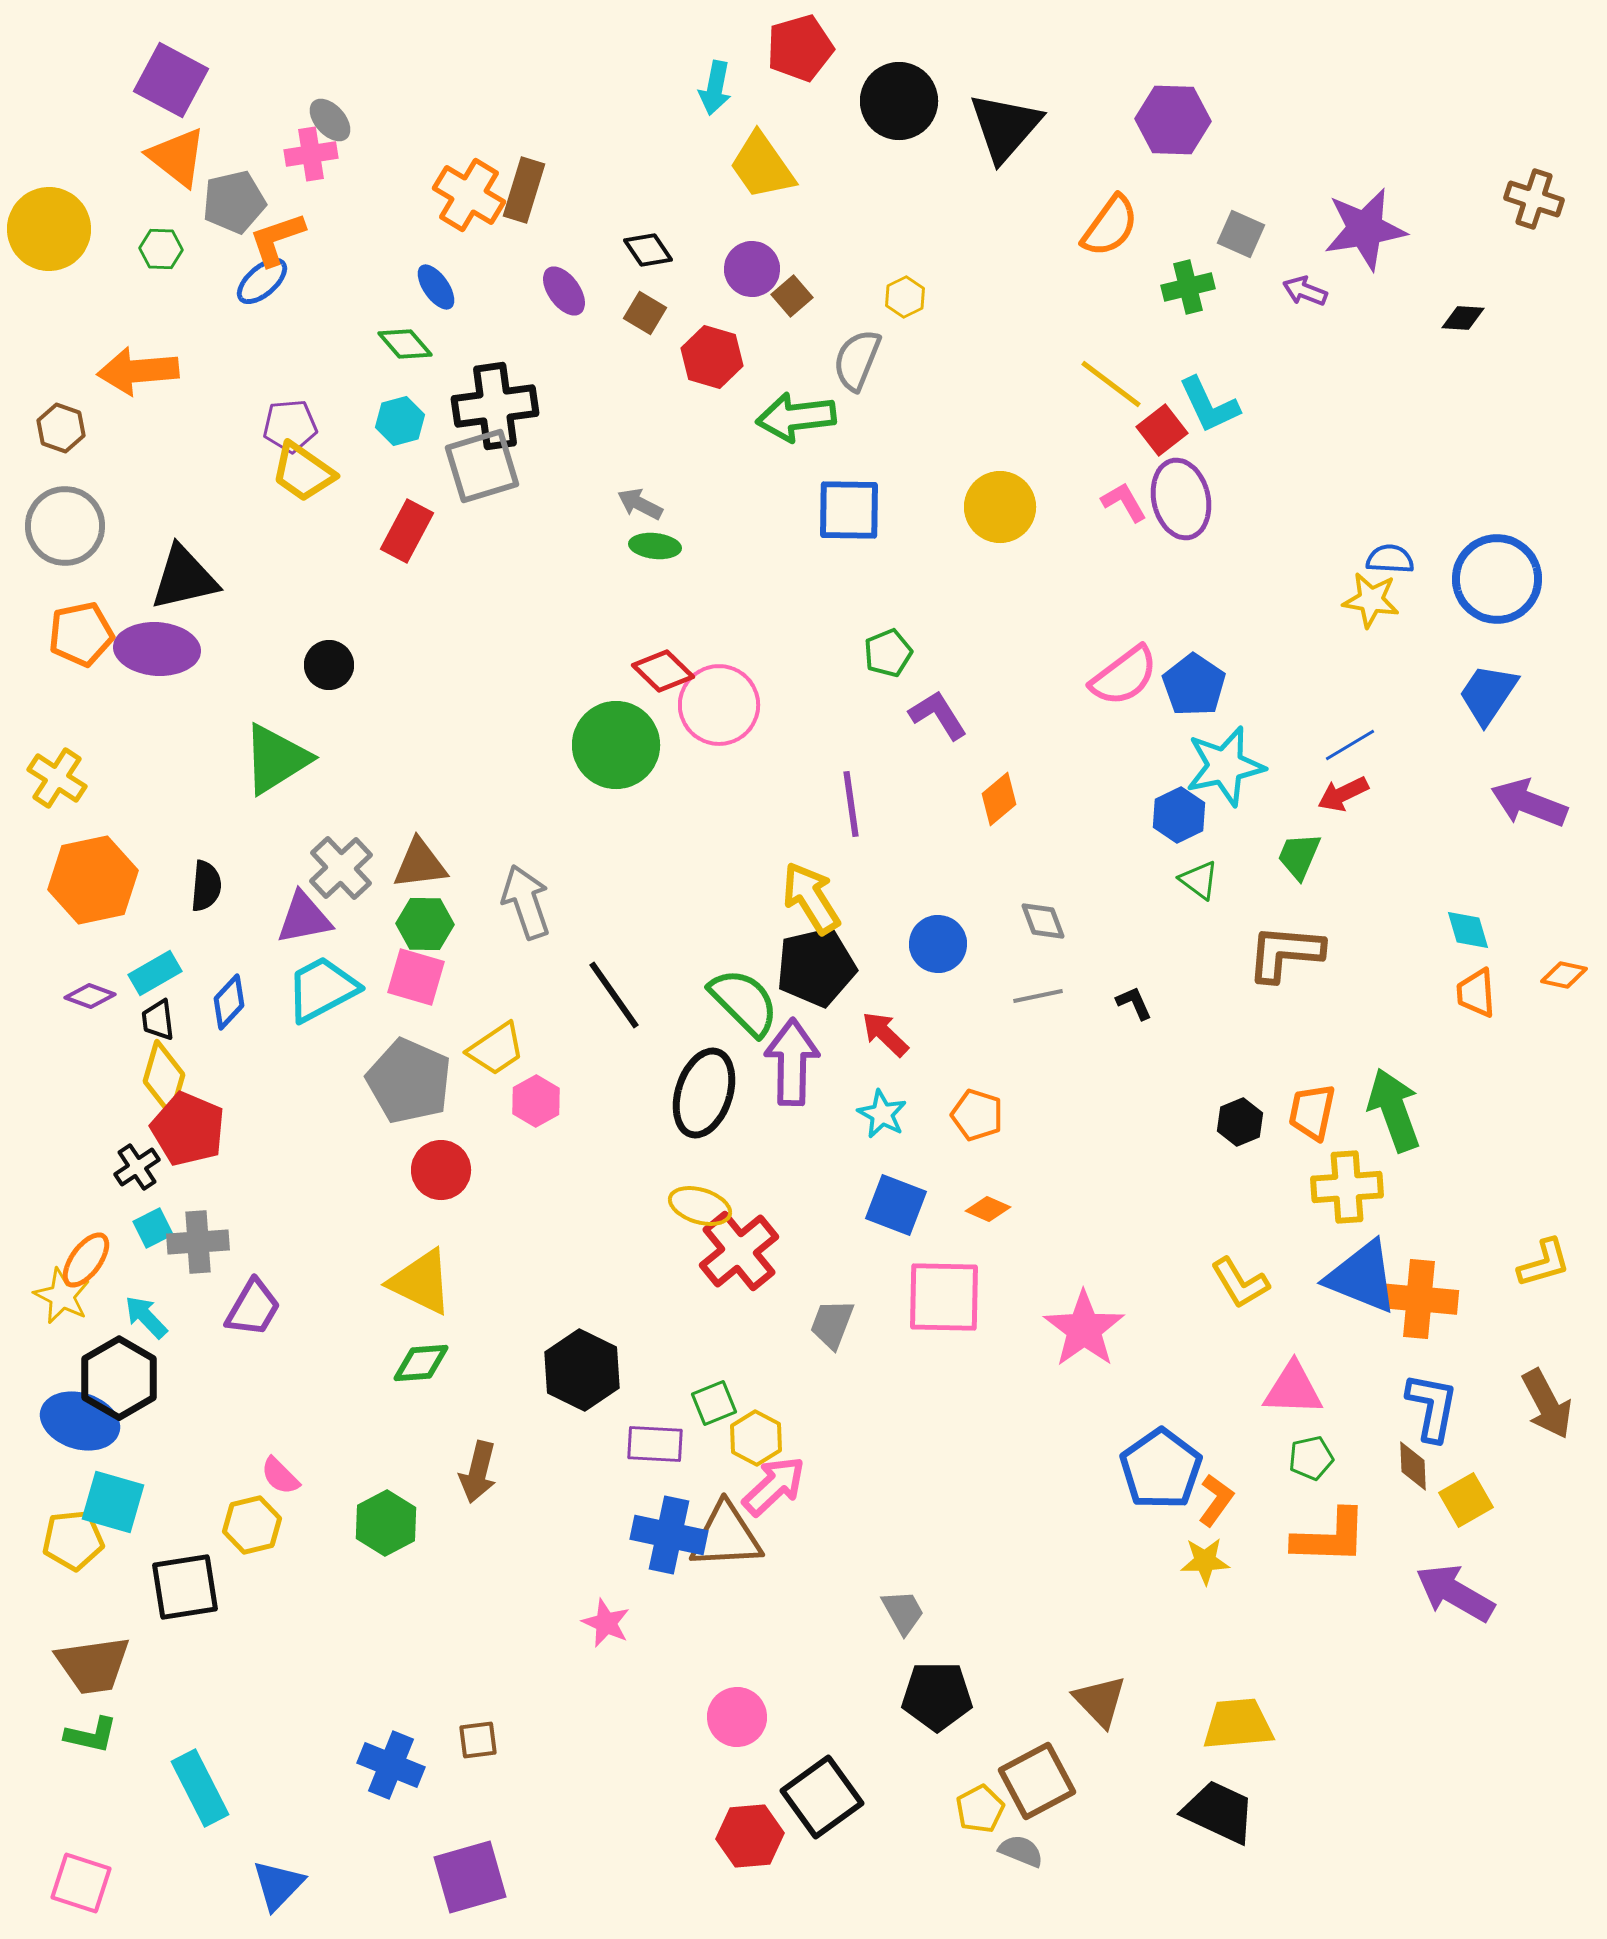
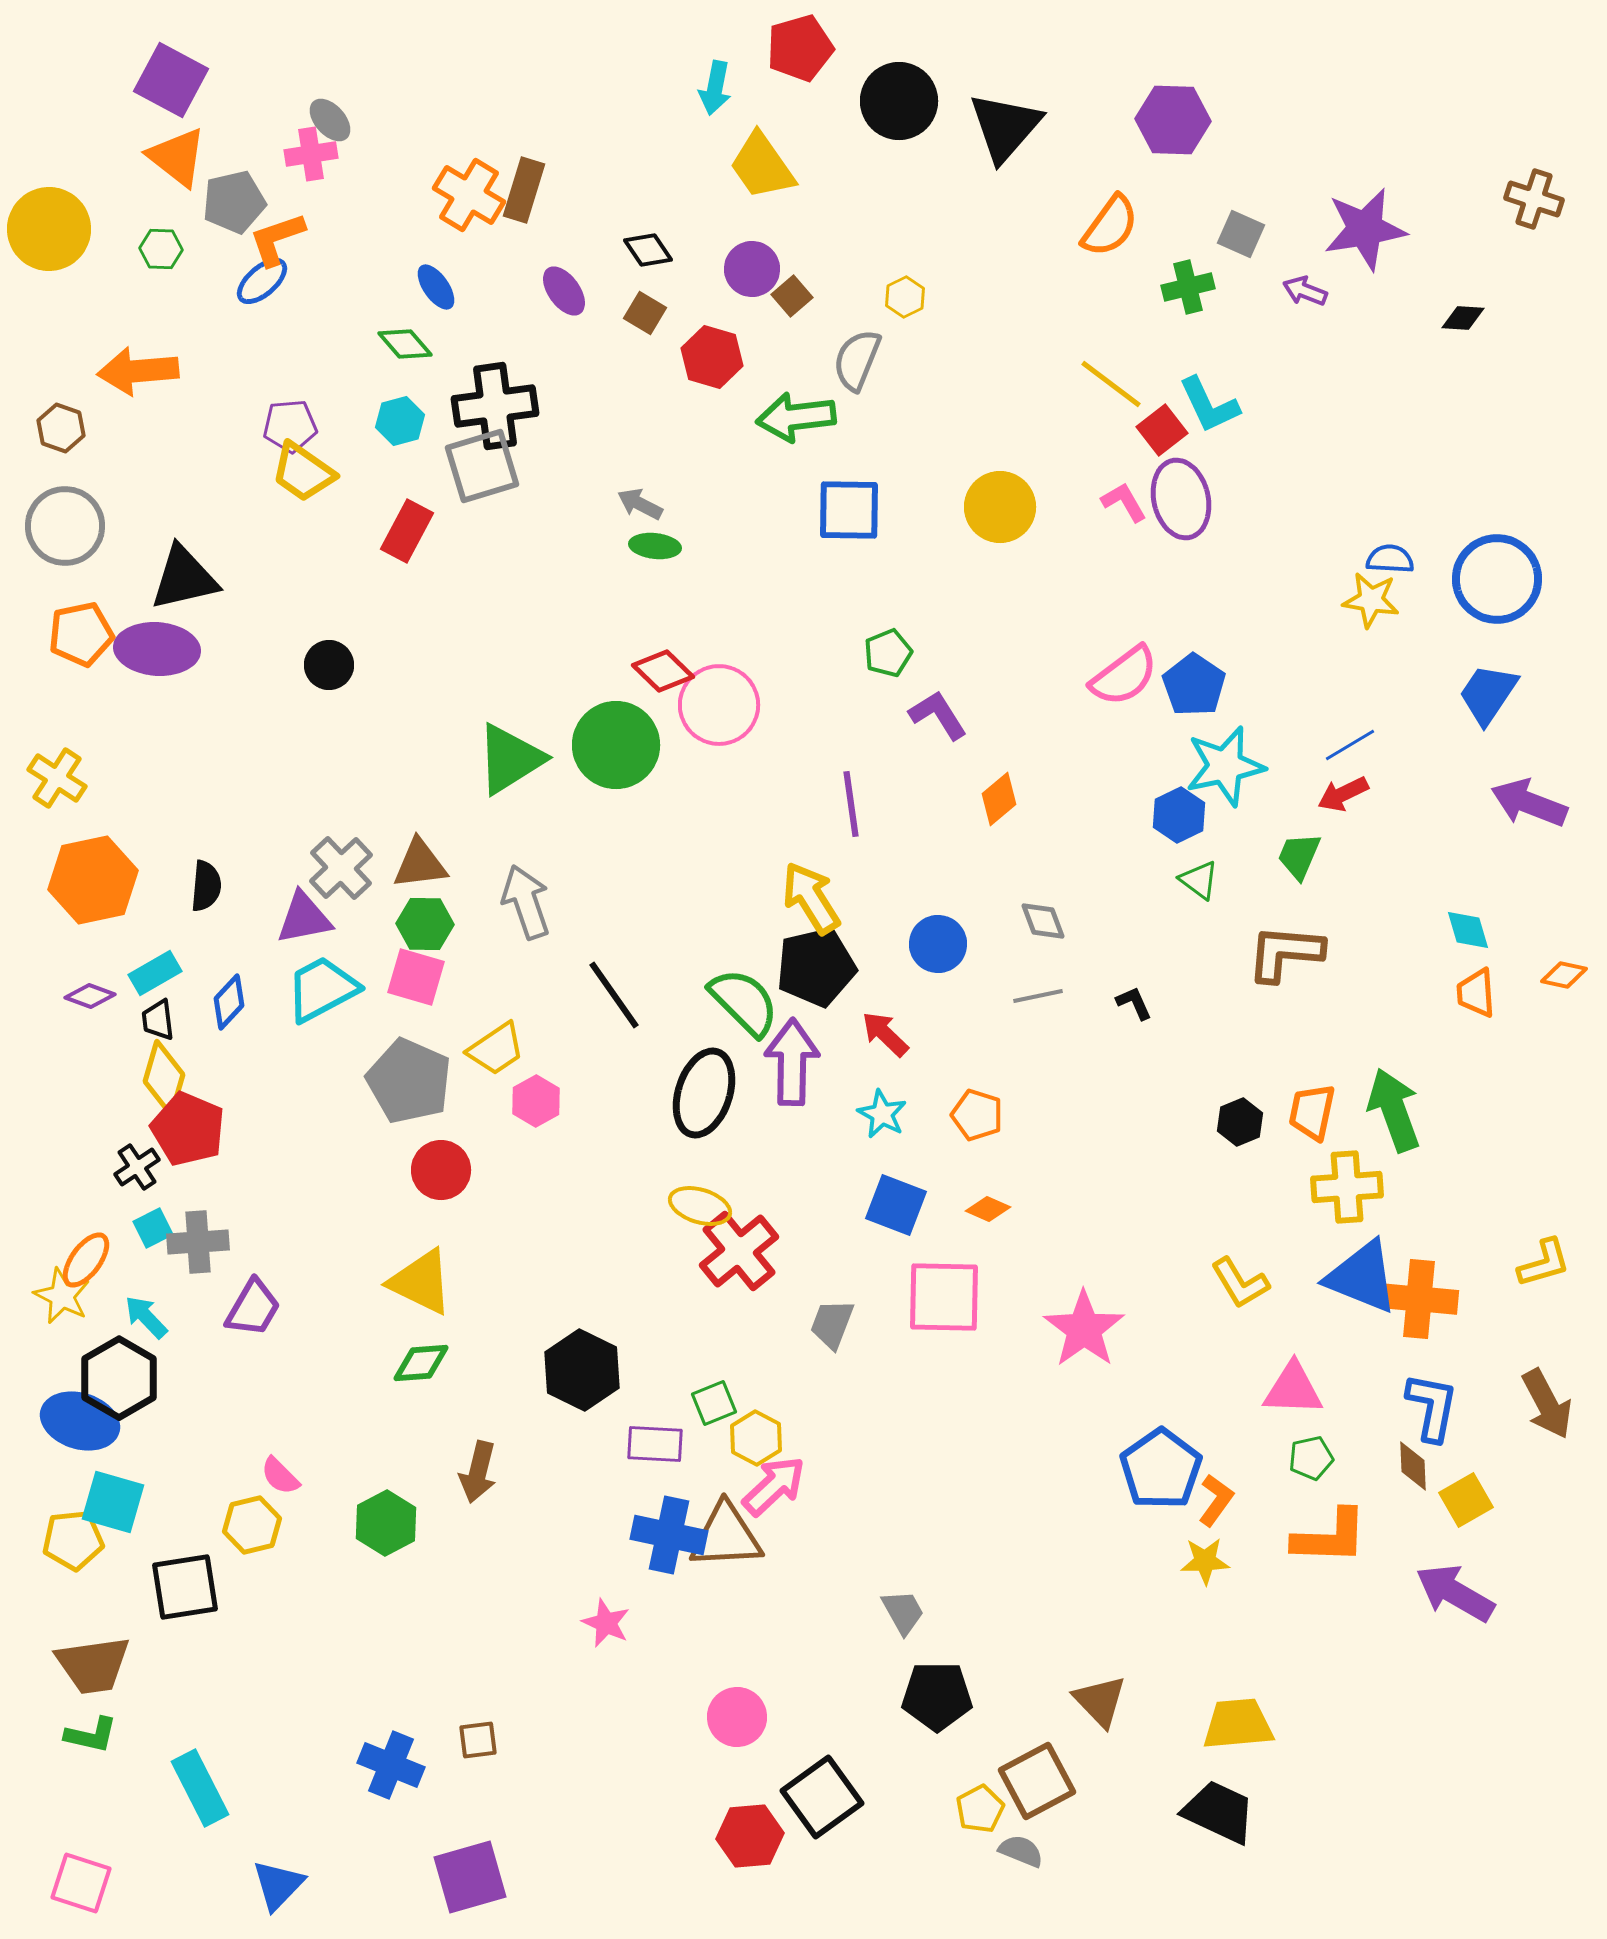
green triangle at (276, 759): moved 234 px right
